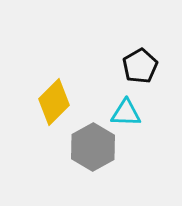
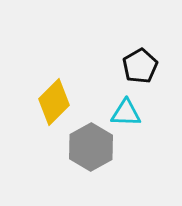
gray hexagon: moved 2 px left
